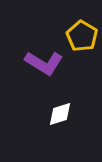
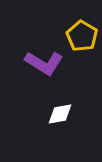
white diamond: rotated 8 degrees clockwise
